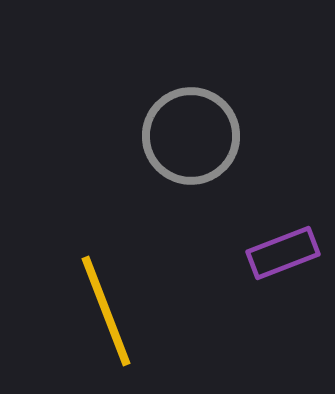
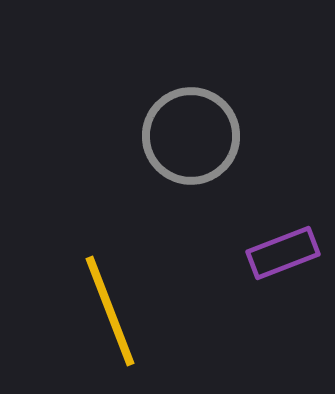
yellow line: moved 4 px right
